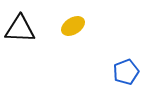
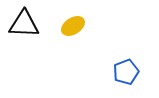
black triangle: moved 4 px right, 5 px up
